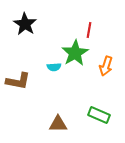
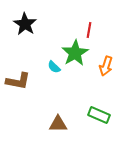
cyan semicircle: rotated 48 degrees clockwise
